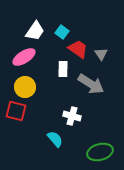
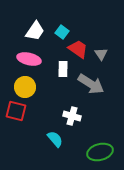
pink ellipse: moved 5 px right, 2 px down; rotated 45 degrees clockwise
